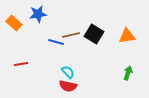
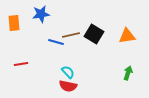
blue star: moved 3 px right
orange rectangle: rotated 42 degrees clockwise
